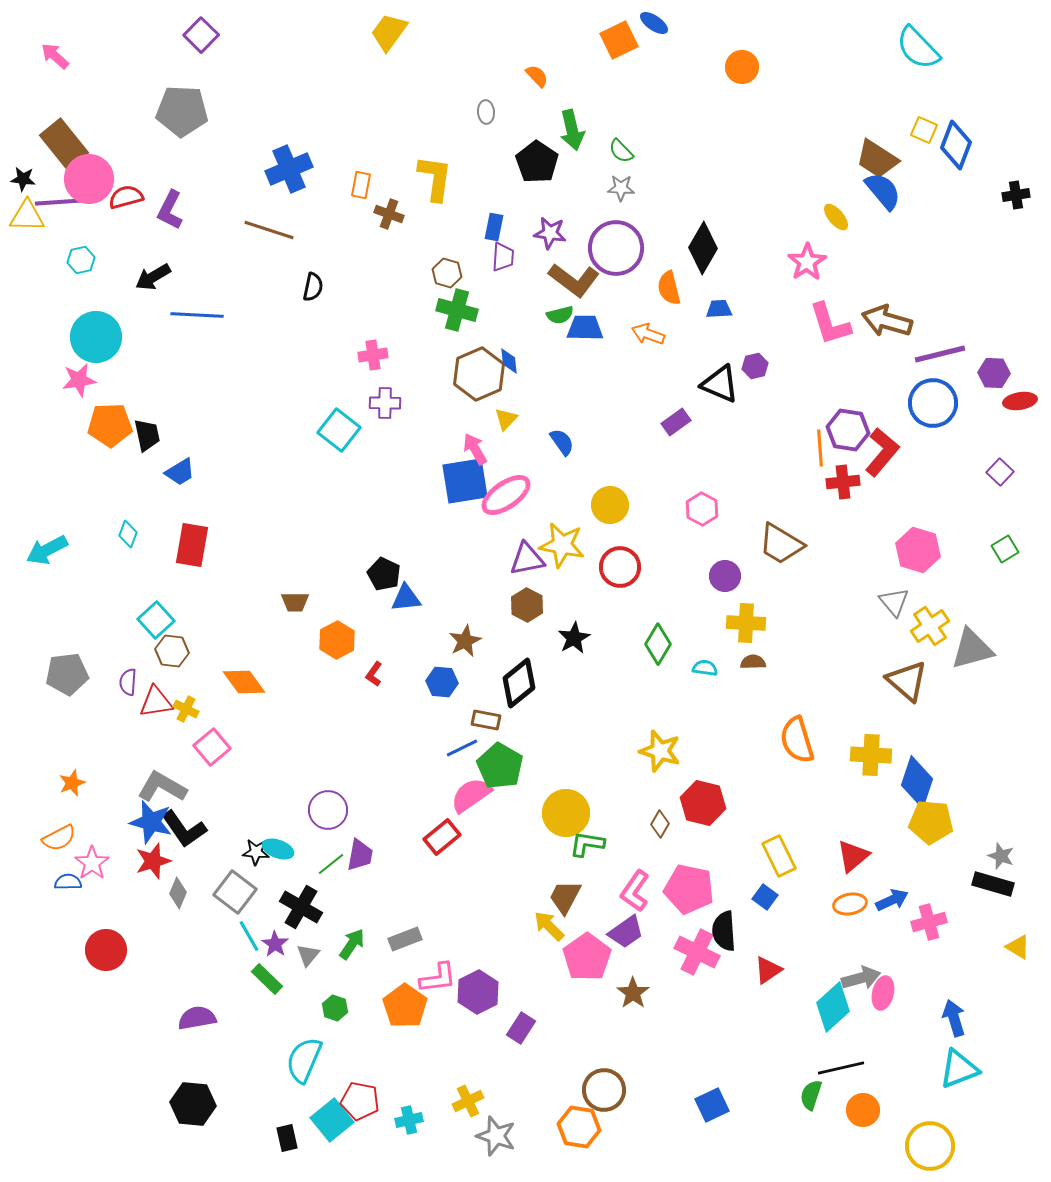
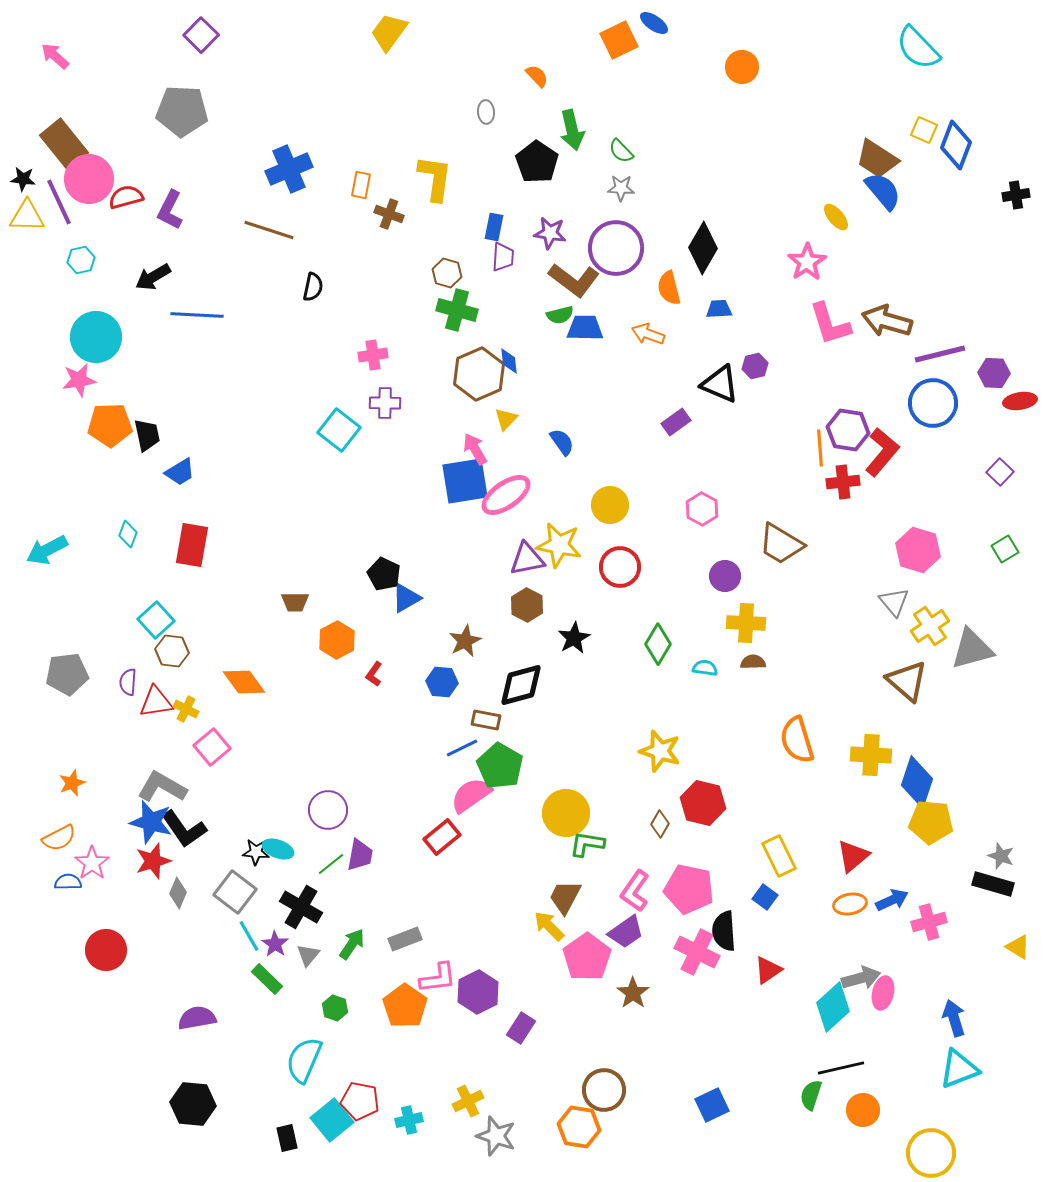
purple line at (59, 202): rotated 69 degrees clockwise
yellow star at (562, 545): moved 3 px left
blue triangle at (406, 598): rotated 24 degrees counterclockwise
black diamond at (519, 683): moved 2 px right, 2 px down; rotated 24 degrees clockwise
yellow circle at (930, 1146): moved 1 px right, 7 px down
